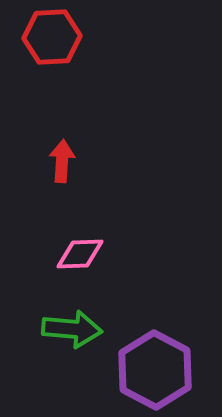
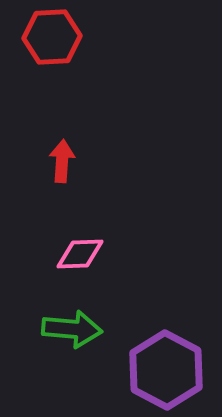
purple hexagon: moved 11 px right
